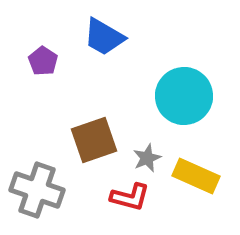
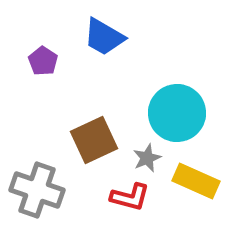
cyan circle: moved 7 px left, 17 px down
brown square: rotated 6 degrees counterclockwise
yellow rectangle: moved 5 px down
